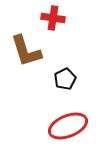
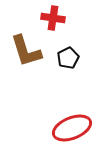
black pentagon: moved 3 px right, 21 px up
red ellipse: moved 4 px right, 2 px down
